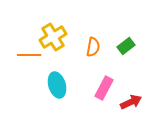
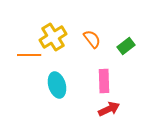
orange semicircle: moved 1 px left, 8 px up; rotated 48 degrees counterclockwise
pink rectangle: moved 7 px up; rotated 30 degrees counterclockwise
red arrow: moved 22 px left, 7 px down
